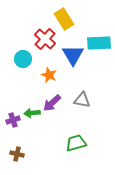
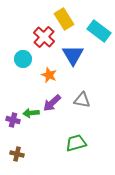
red cross: moved 1 px left, 2 px up
cyan rectangle: moved 12 px up; rotated 40 degrees clockwise
green arrow: moved 1 px left
purple cross: rotated 32 degrees clockwise
